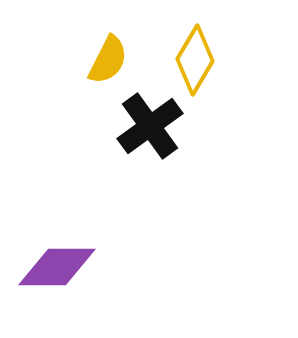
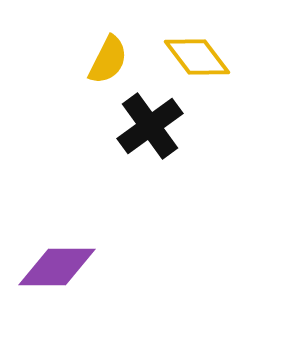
yellow diamond: moved 2 px right, 3 px up; rotated 68 degrees counterclockwise
